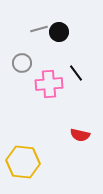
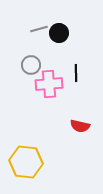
black circle: moved 1 px down
gray circle: moved 9 px right, 2 px down
black line: rotated 36 degrees clockwise
red semicircle: moved 9 px up
yellow hexagon: moved 3 px right
